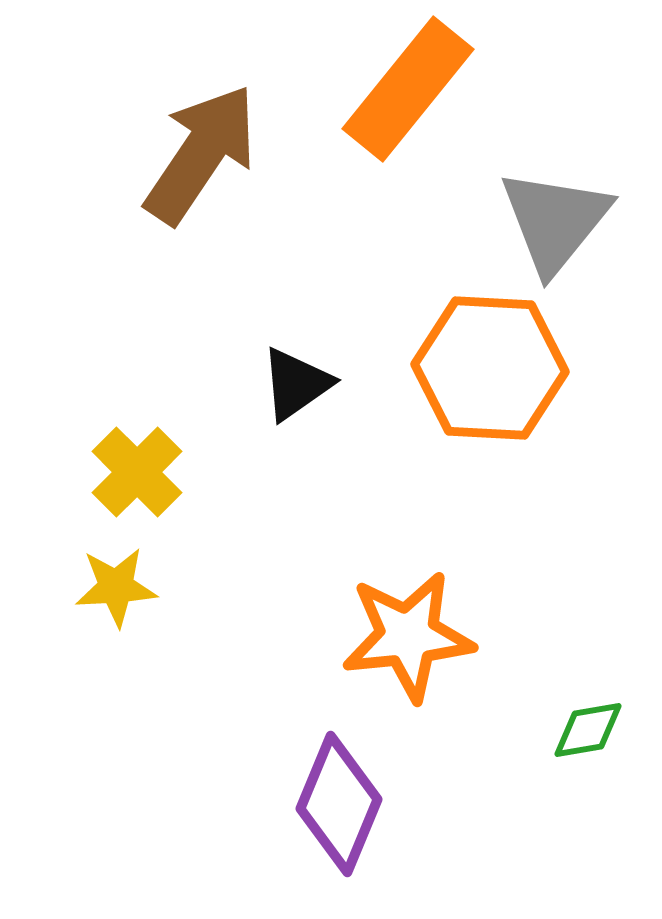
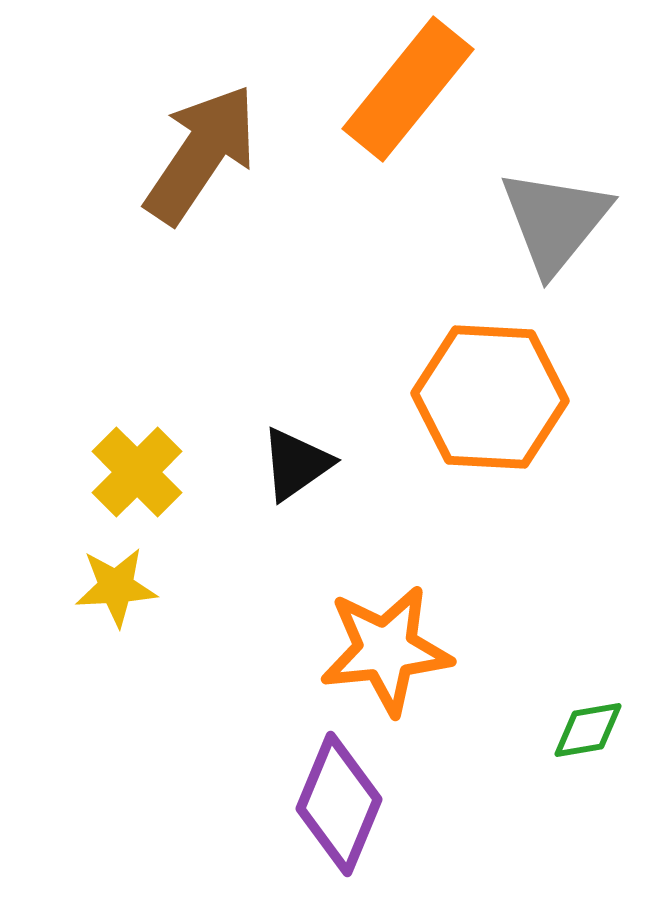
orange hexagon: moved 29 px down
black triangle: moved 80 px down
orange star: moved 22 px left, 14 px down
